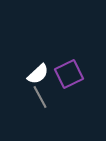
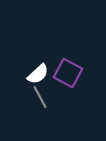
purple square: moved 1 px left, 1 px up; rotated 36 degrees counterclockwise
